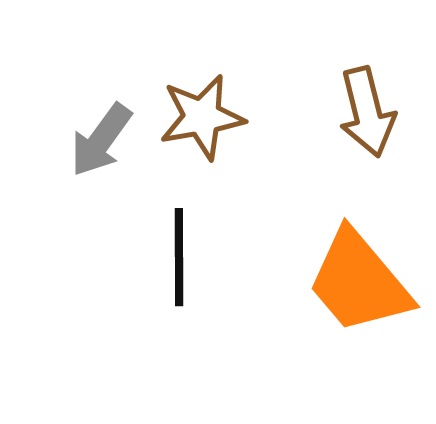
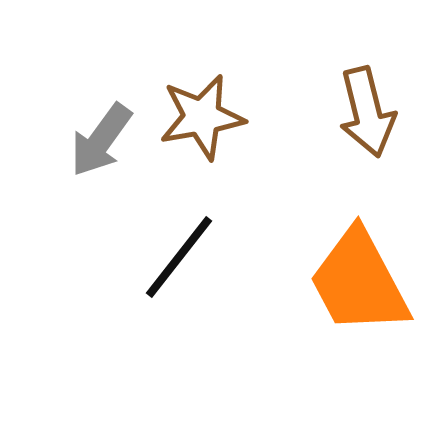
black line: rotated 38 degrees clockwise
orange trapezoid: rotated 12 degrees clockwise
